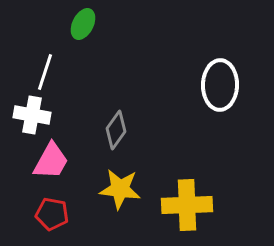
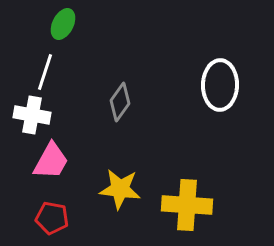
green ellipse: moved 20 px left
gray diamond: moved 4 px right, 28 px up
yellow cross: rotated 6 degrees clockwise
red pentagon: moved 4 px down
